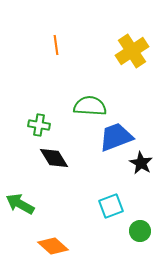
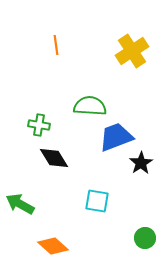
black star: rotated 10 degrees clockwise
cyan square: moved 14 px left, 5 px up; rotated 30 degrees clockwise
green circle: moved 5 px right, 7 px down
